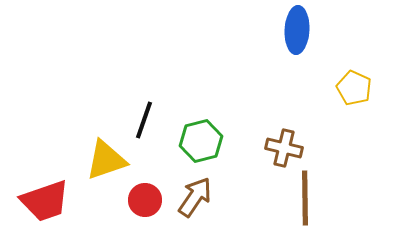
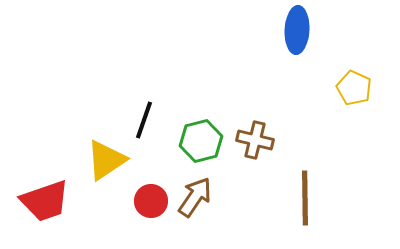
brown cross: moved 29 px left, 8 px up
yellow triangle: rotated 15 degrees counterclockwise
red circle: moved 6 px right, 1 px down
